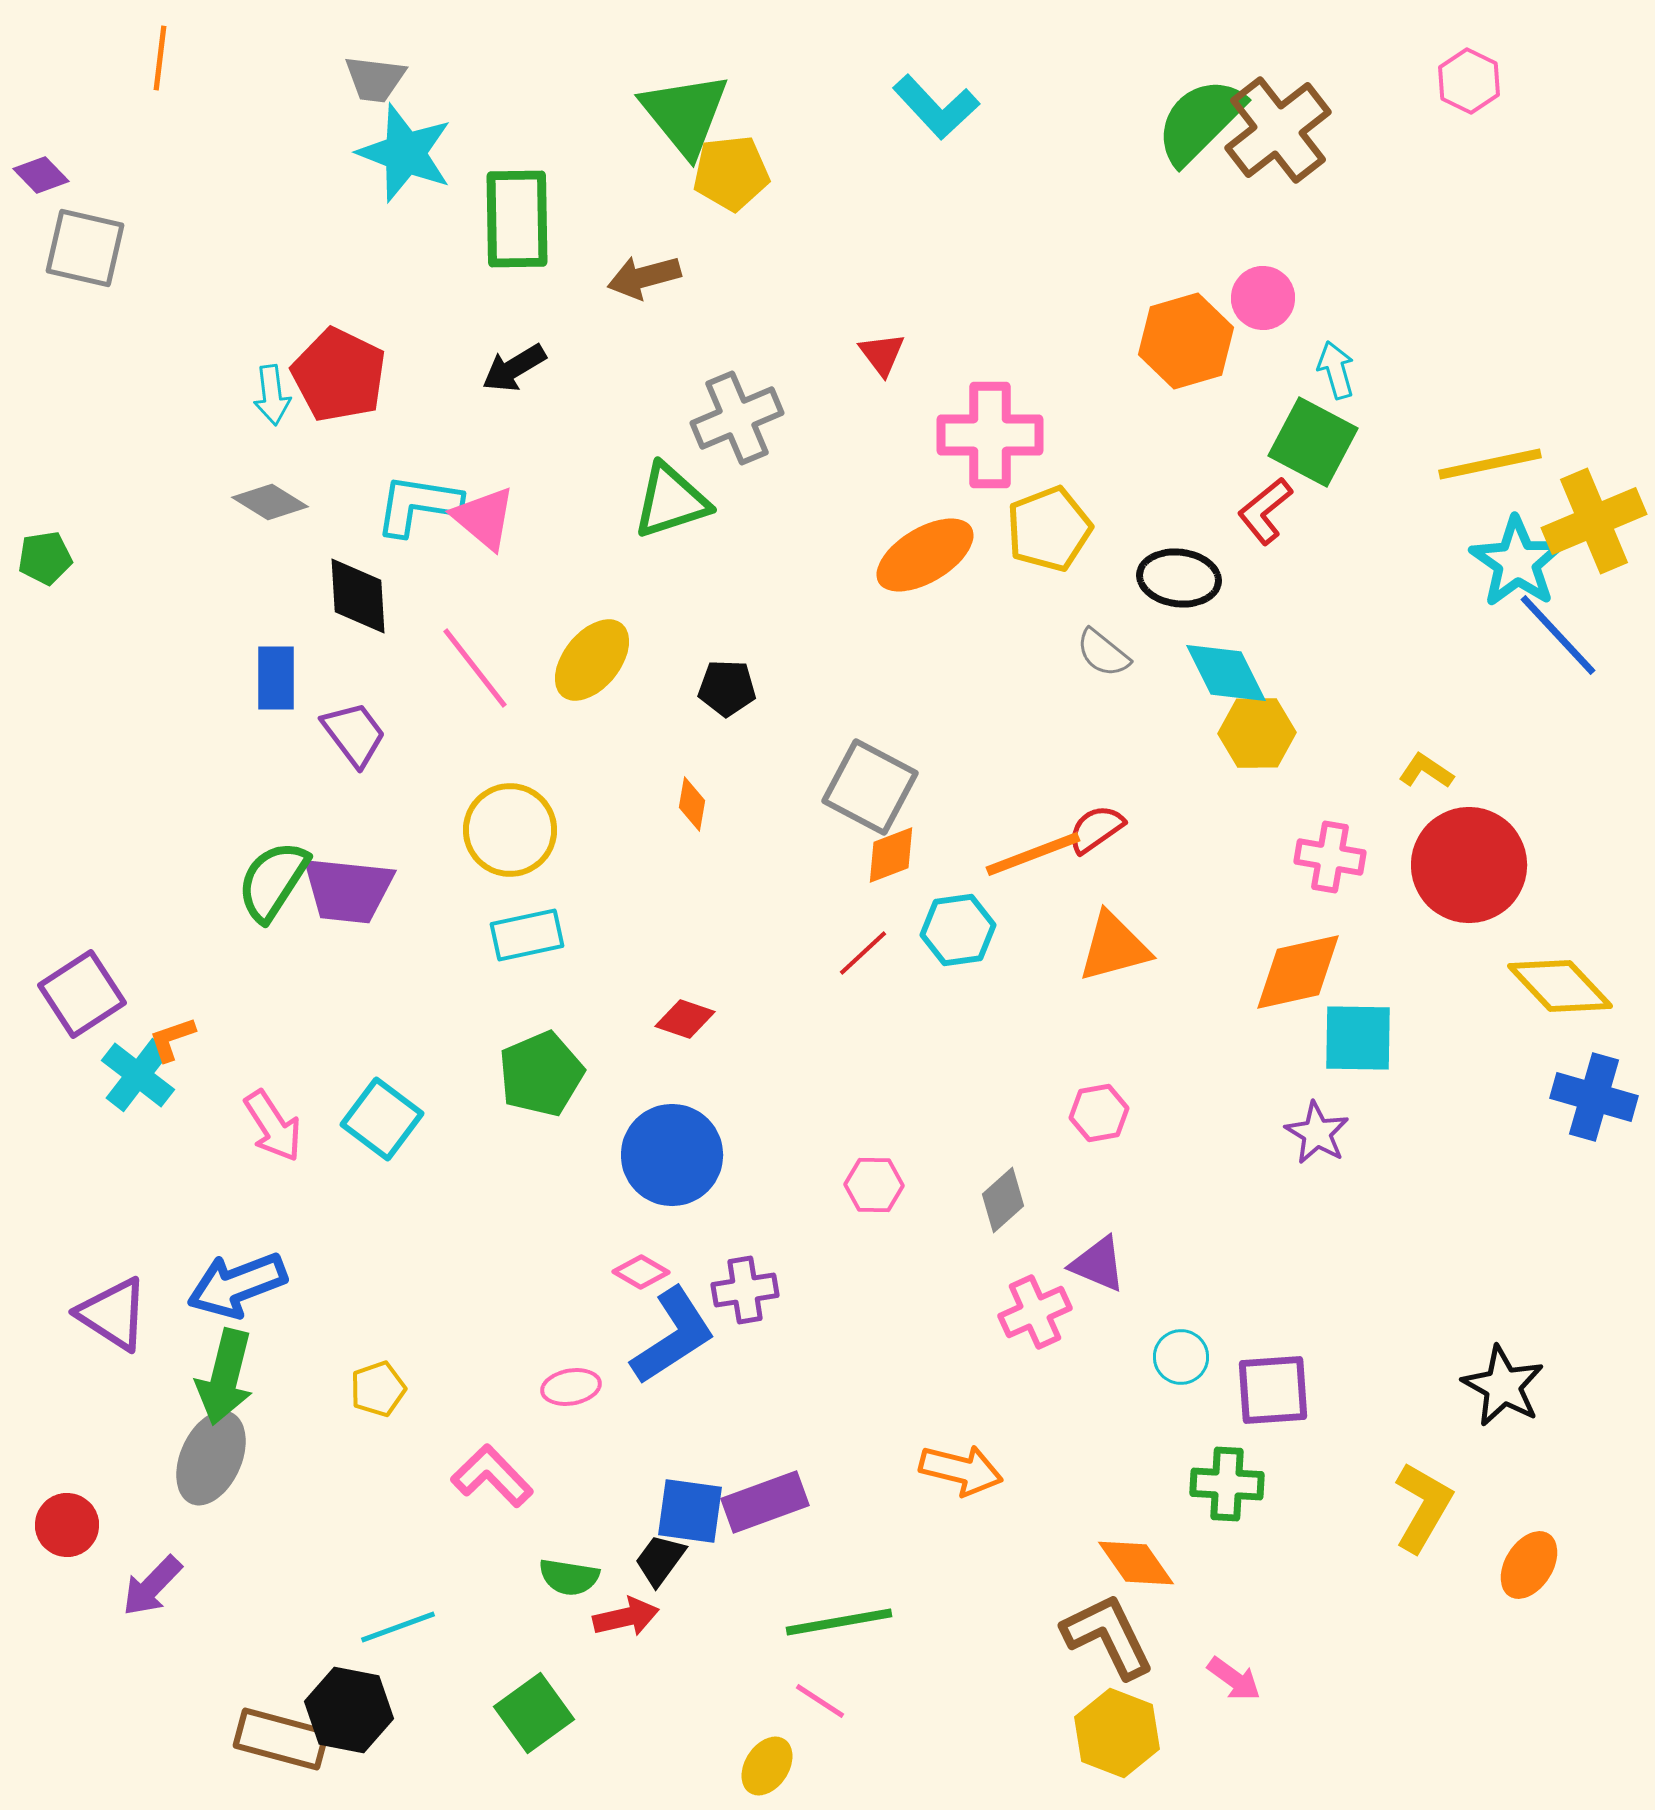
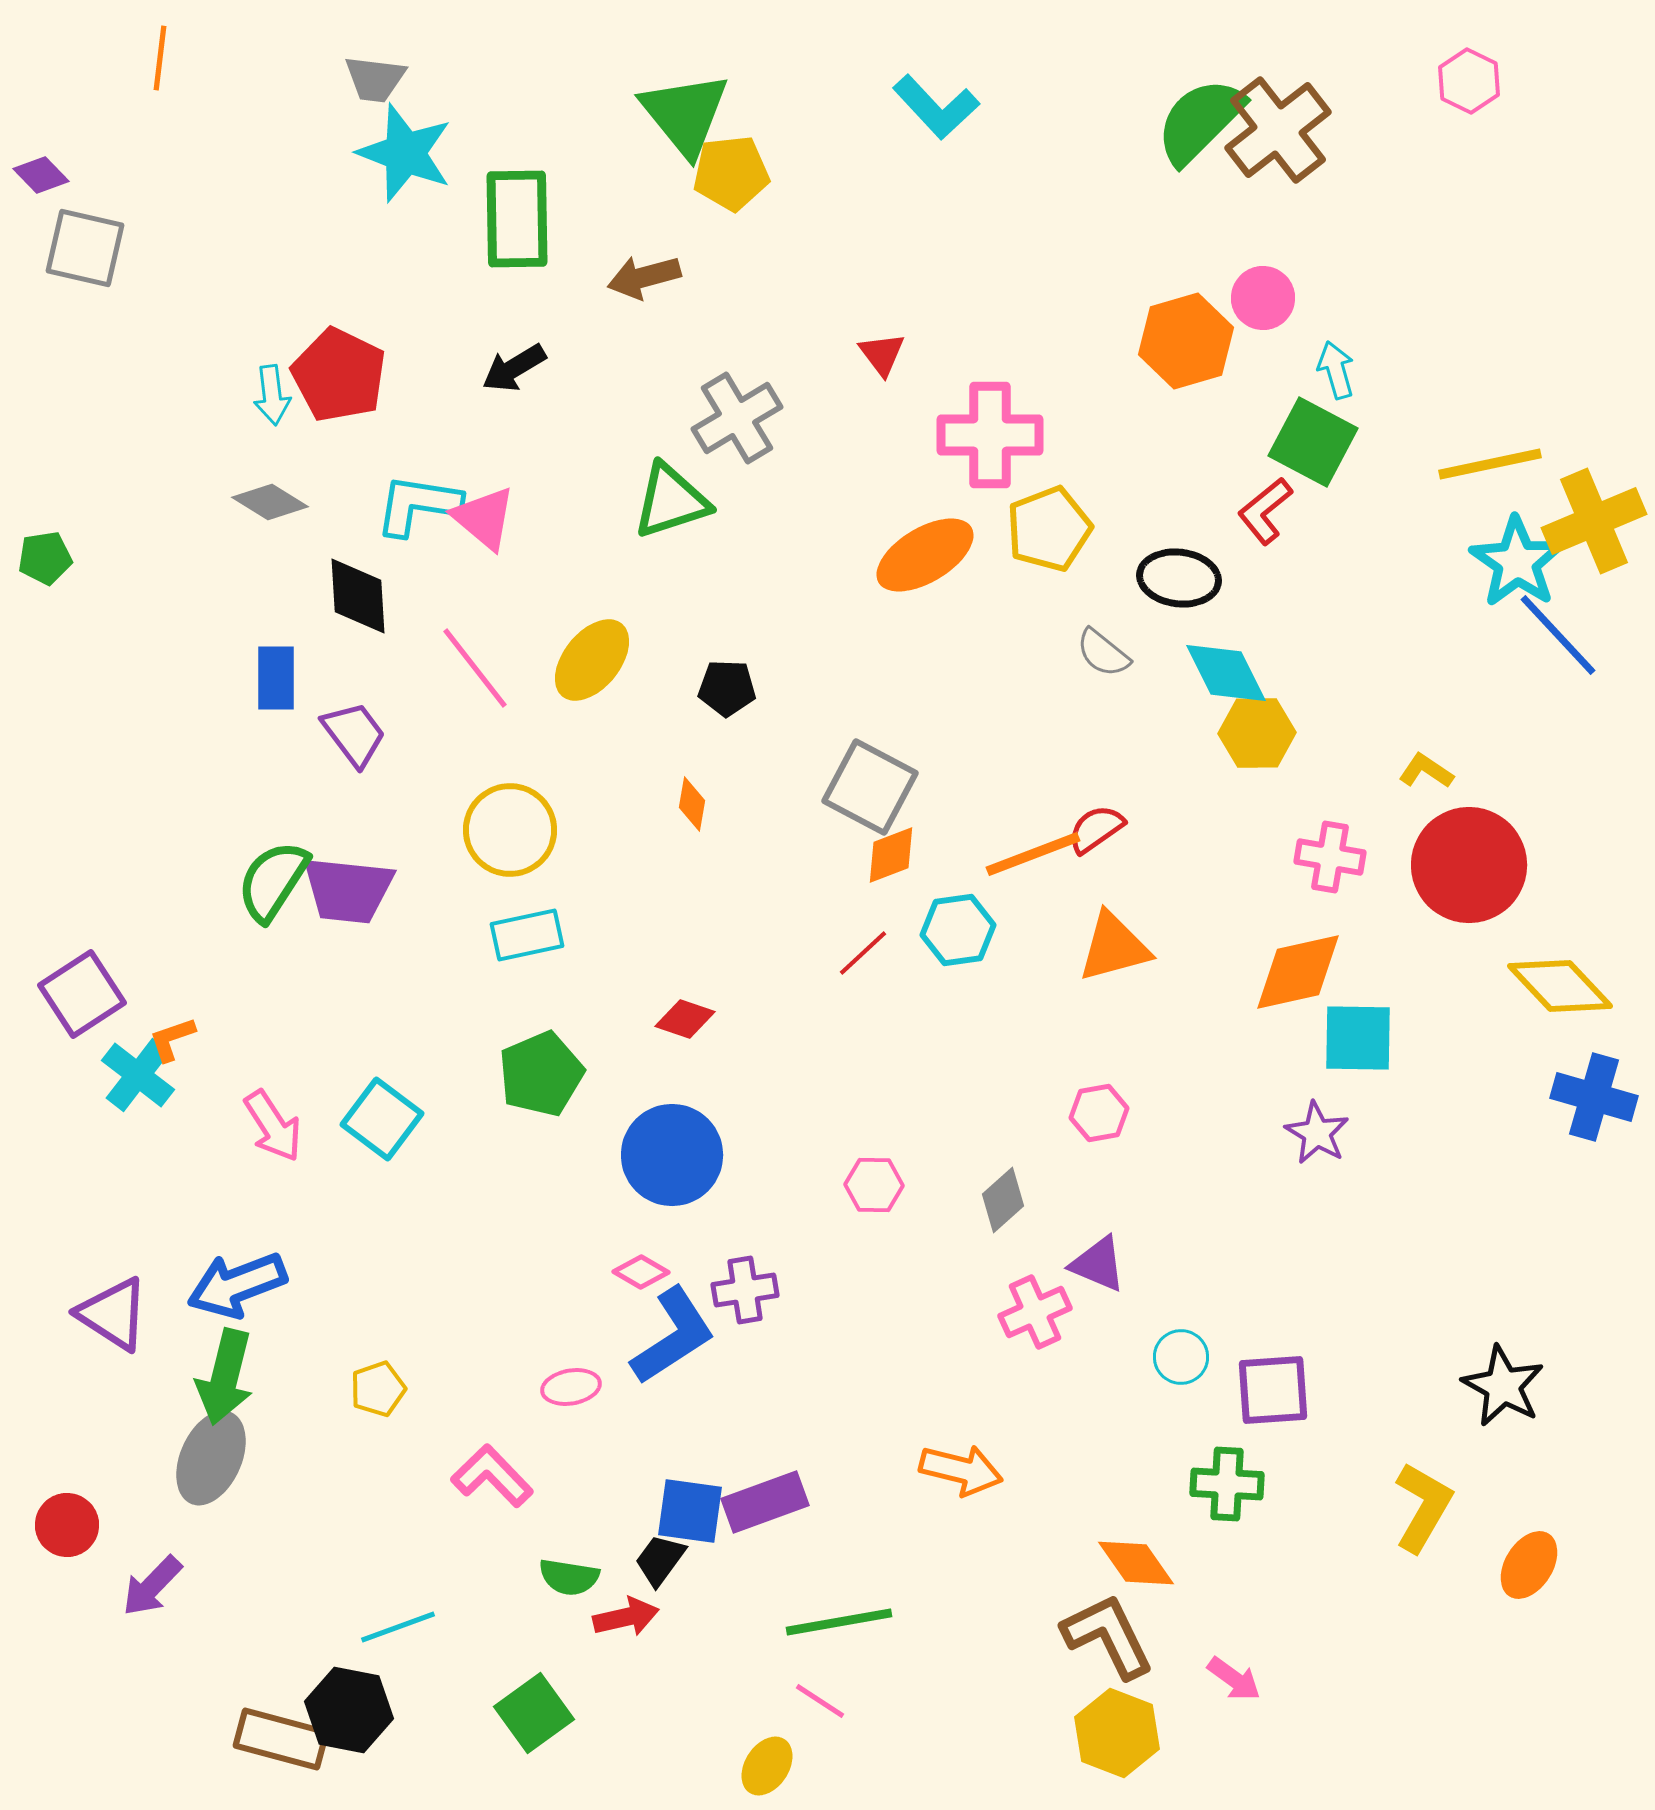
gray cross at (737, 418): rotated 8 degrees counterclockwise
